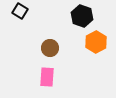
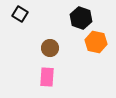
black square: moved 3 px down
black hexagon: moved 1 px left, 2 px down
orange hexagon: rotated 20 degrees counterclockwise
